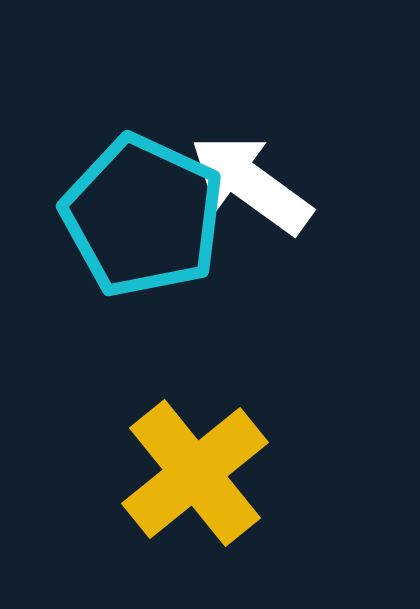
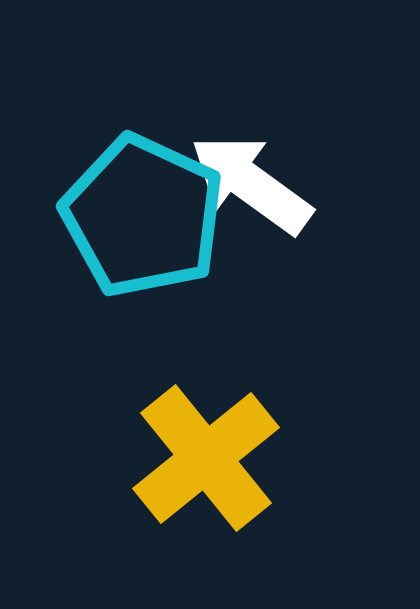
yellow cross: moved 11 px right, 15 px up
